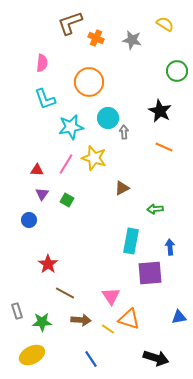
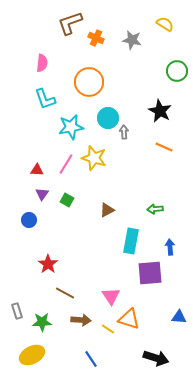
brown triangle: moved 15 px left, 22 px down
blue triangle: rotated 14 degrees clockwise
